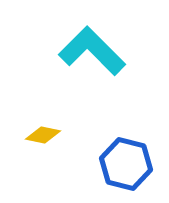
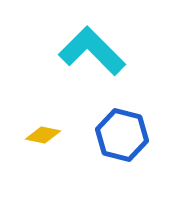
blue hexagon: moved 4 px left, 29 px up
